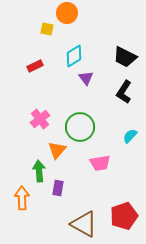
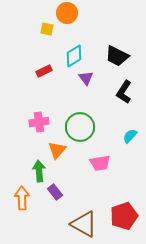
black trapezoid: moved 8 px left, 1 px up
red rectangle: moved 9 px right, 5 px down
pink cross: moved 1 px left, 3 px down; rotated 30 degrees clockwise
purple rectangle: moved 3 px left, 4 px down; rotated 49 degrees counterclockwise
